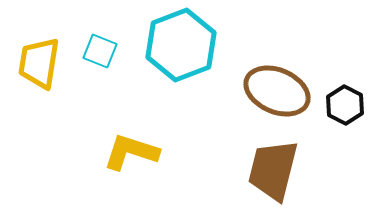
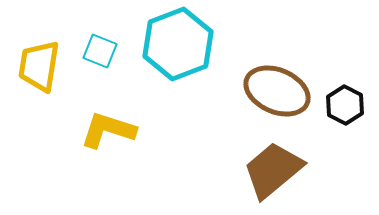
cyan hexagon: moved 3 px left, 1 px up
yellow trapezoid: moved 3 px down
yellow L-shape: moved 23 px left, 22 px up
brown trapezoid: rotated 36 degrees clockwise
